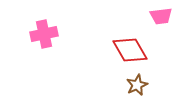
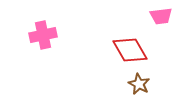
pink cross: moved 1 px left, 1 px down
brown star: moved 2 px right, 1 px up; rotated 20 degrees counterclockwise
